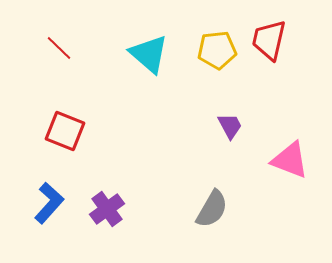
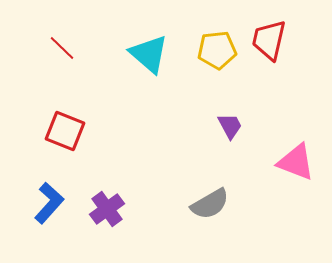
red line: moved 3 px right
pink triangle: moved 6 px right, 2 px down
gray semicircle: moved 2 px left, 5 px up; rotated 30 degrees clockwise
